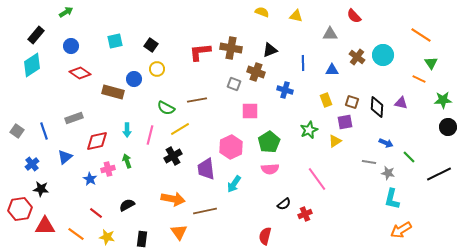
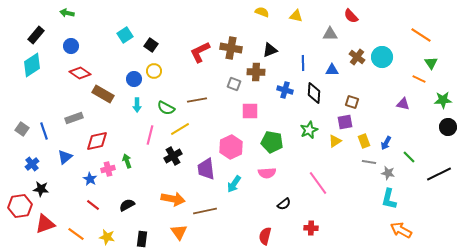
green arrow at (66, 12): moved 1 px right, 1 px down; rotated 136 degrees counterclockwise
red semicircle at (354, 16): moved 3 px left
cyan square at (115, 41): moved 10 px right, 6 px up; rotated 21 degrees counterclockwise
red L-shape at (200, 52): rotated 20 degrees counterclockwise
cyan circle at (383, 55): moved 1 px left, 2 px down
yellow circle at (157, 69): moved 3 px left, 2 px down
brown cross at (256, 72): rotated 18 degrees counterclockwise
brown rectangle at (113, 92): moved 10 px left, 2 px down; rotated 15 degrees clockwise
yellow rectangle at (326, 100): moved 38 px right, 41 px down
purple triangle at (401, 103): moved 2 px right, 1 px down
black diamond at (377, 107): moved 63 px left, 14 px up
cyan arrow at (127, 130): moved 10 px right, 25 px up
gray square at (17, 131): moved 5 px right, 2 px up
green pentagon at (269, 142): moved 3 px right; rotated 30 degrees counterclockwise
blue arrow at (386, 143): rotated 96 degrees clockwise
pink semicircle at (270, 169): moved 3 px left, 4 px down
pink line at (317, 179): moved 1 px right, 4 px down
cyan L-shape at (392, 199): moved 3 px left
red hexagon at (20, 209): moved 3 px up
red line at (96, 213): moved 3 px left, 8 px up
red cross at (305, 214): moved 6 px right, 14 px down; rotated 24 degrees clockwise
red triangle at (45, 226): moved 2 px up; rotated 20 degrees counterclockwise
orange arrow at (401, 230): rotated 60 degrees clockwise
